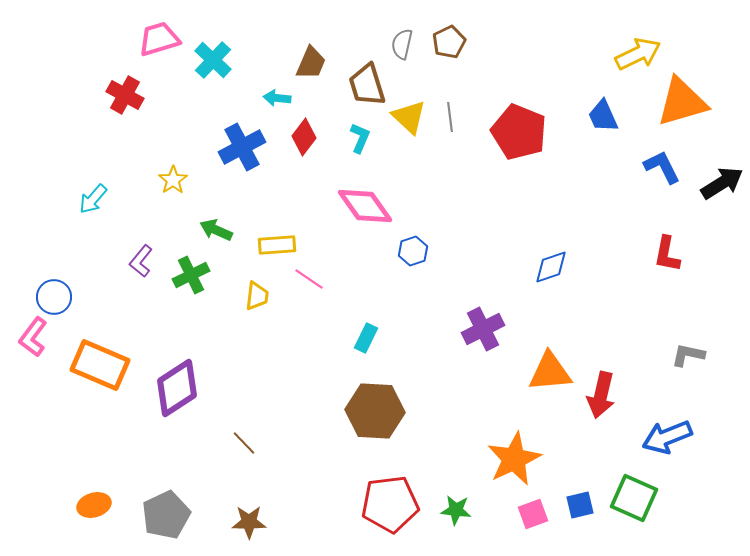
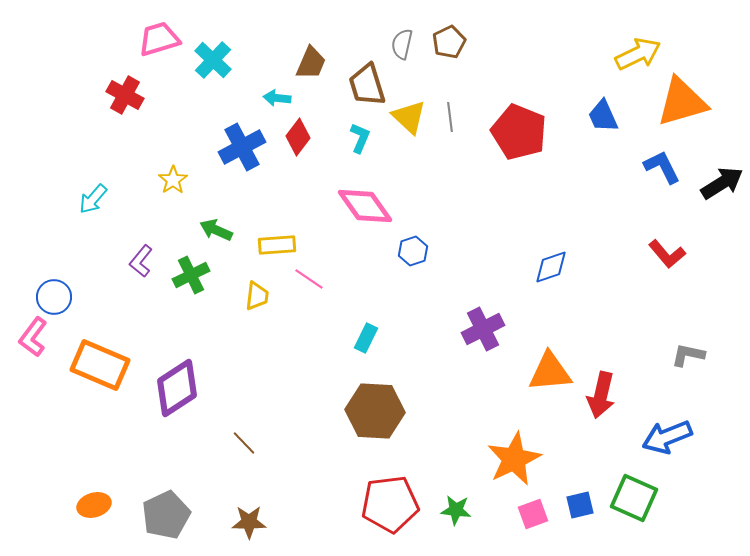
red diamond at (304, 137): moved 6 px left
red L-shape at (667, 254): rotated 51 degrees counterclockwise
